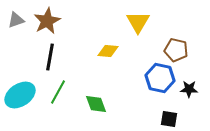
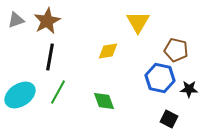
yellow diamond: rotated 15 degrees counterclockwise
green diamond: moved 8 px right, 3 px up
black square: rotated 18 degrees clockwise
